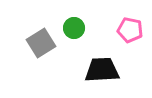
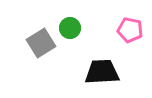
green circle: moved 4 px left
black trapezoid: moved 2 px down
